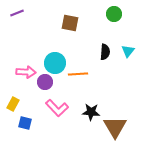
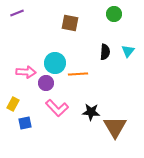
purple circle: moved 1 px right, 1 px down
blue square: rotated 24 degrees counterclockwise
